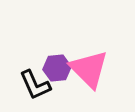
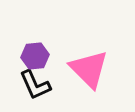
purple hexagon: moved 22 px left, 12 px up
